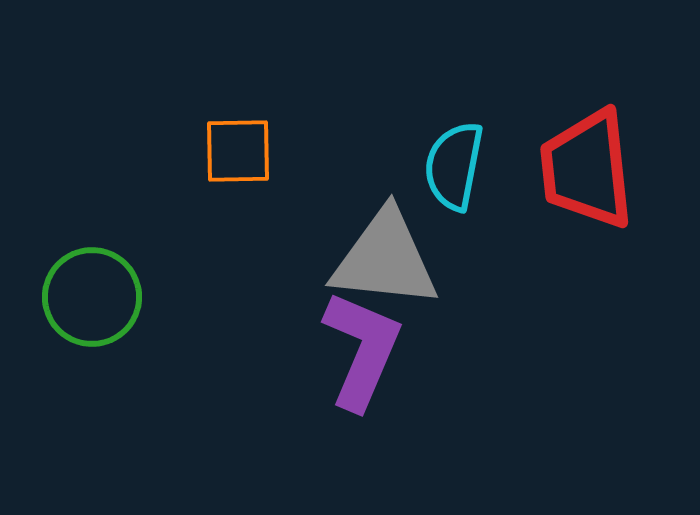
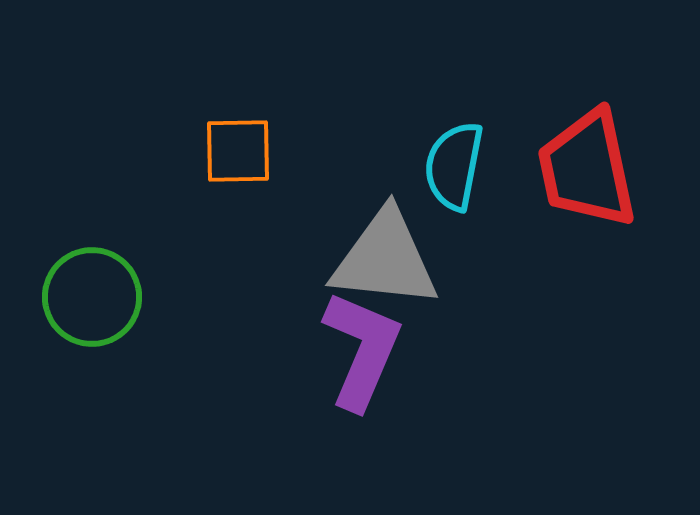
red trapezoid: rotated 6 degrees counterclockwise
